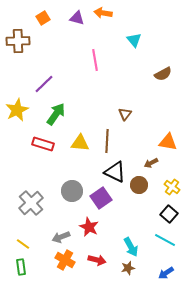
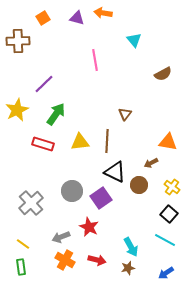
yellow triangle: moved 1 px up; rotated 12 degrees counterclockwise
